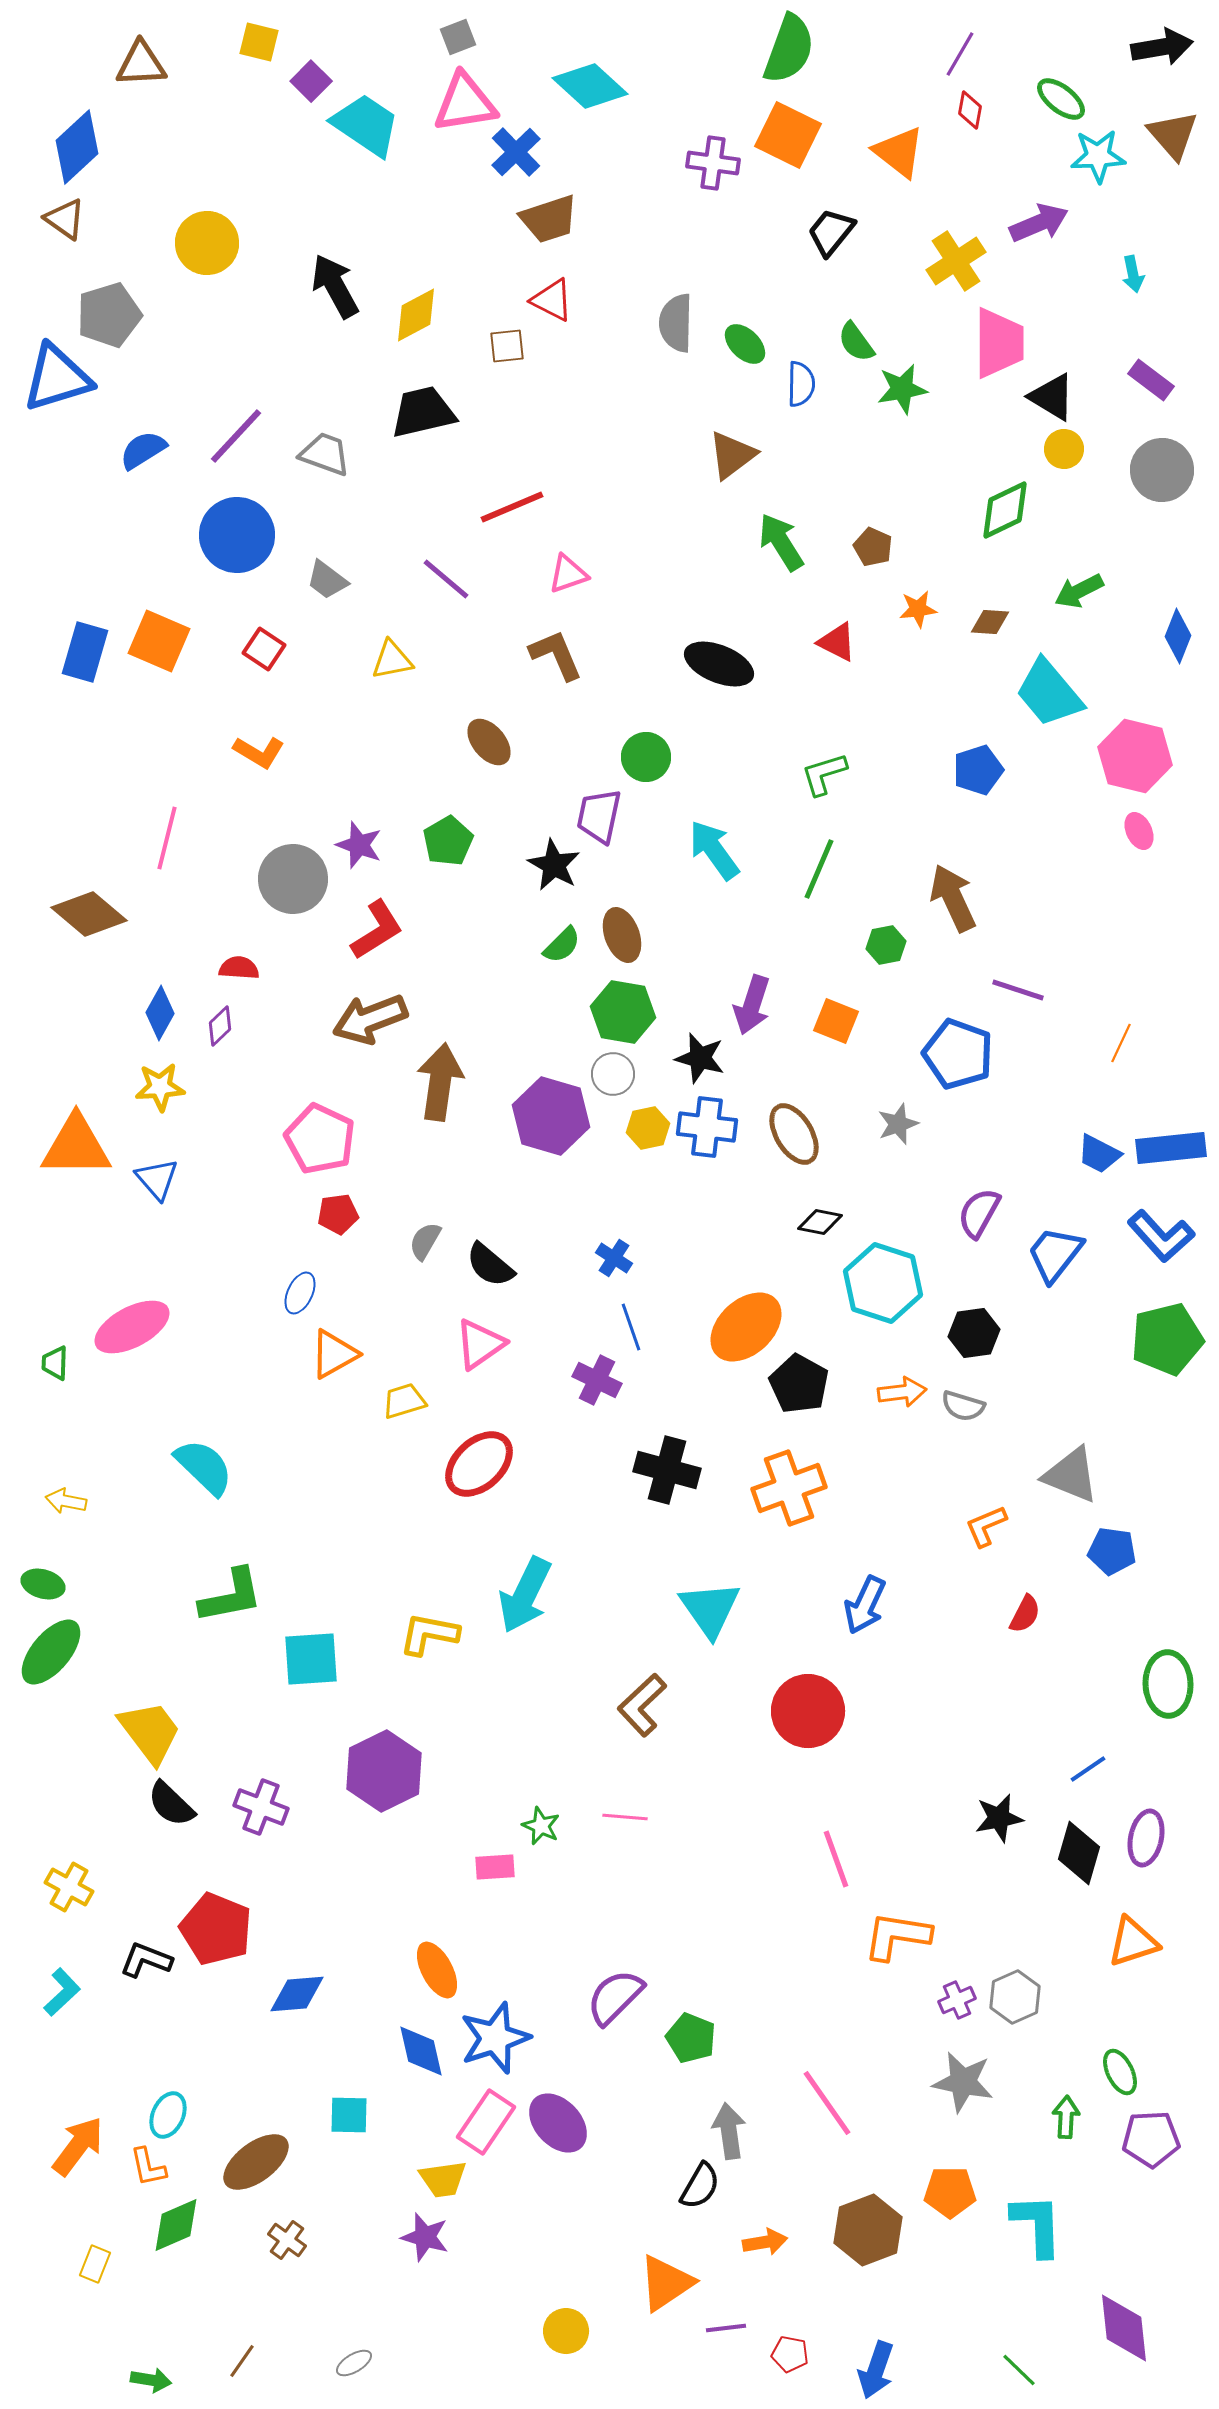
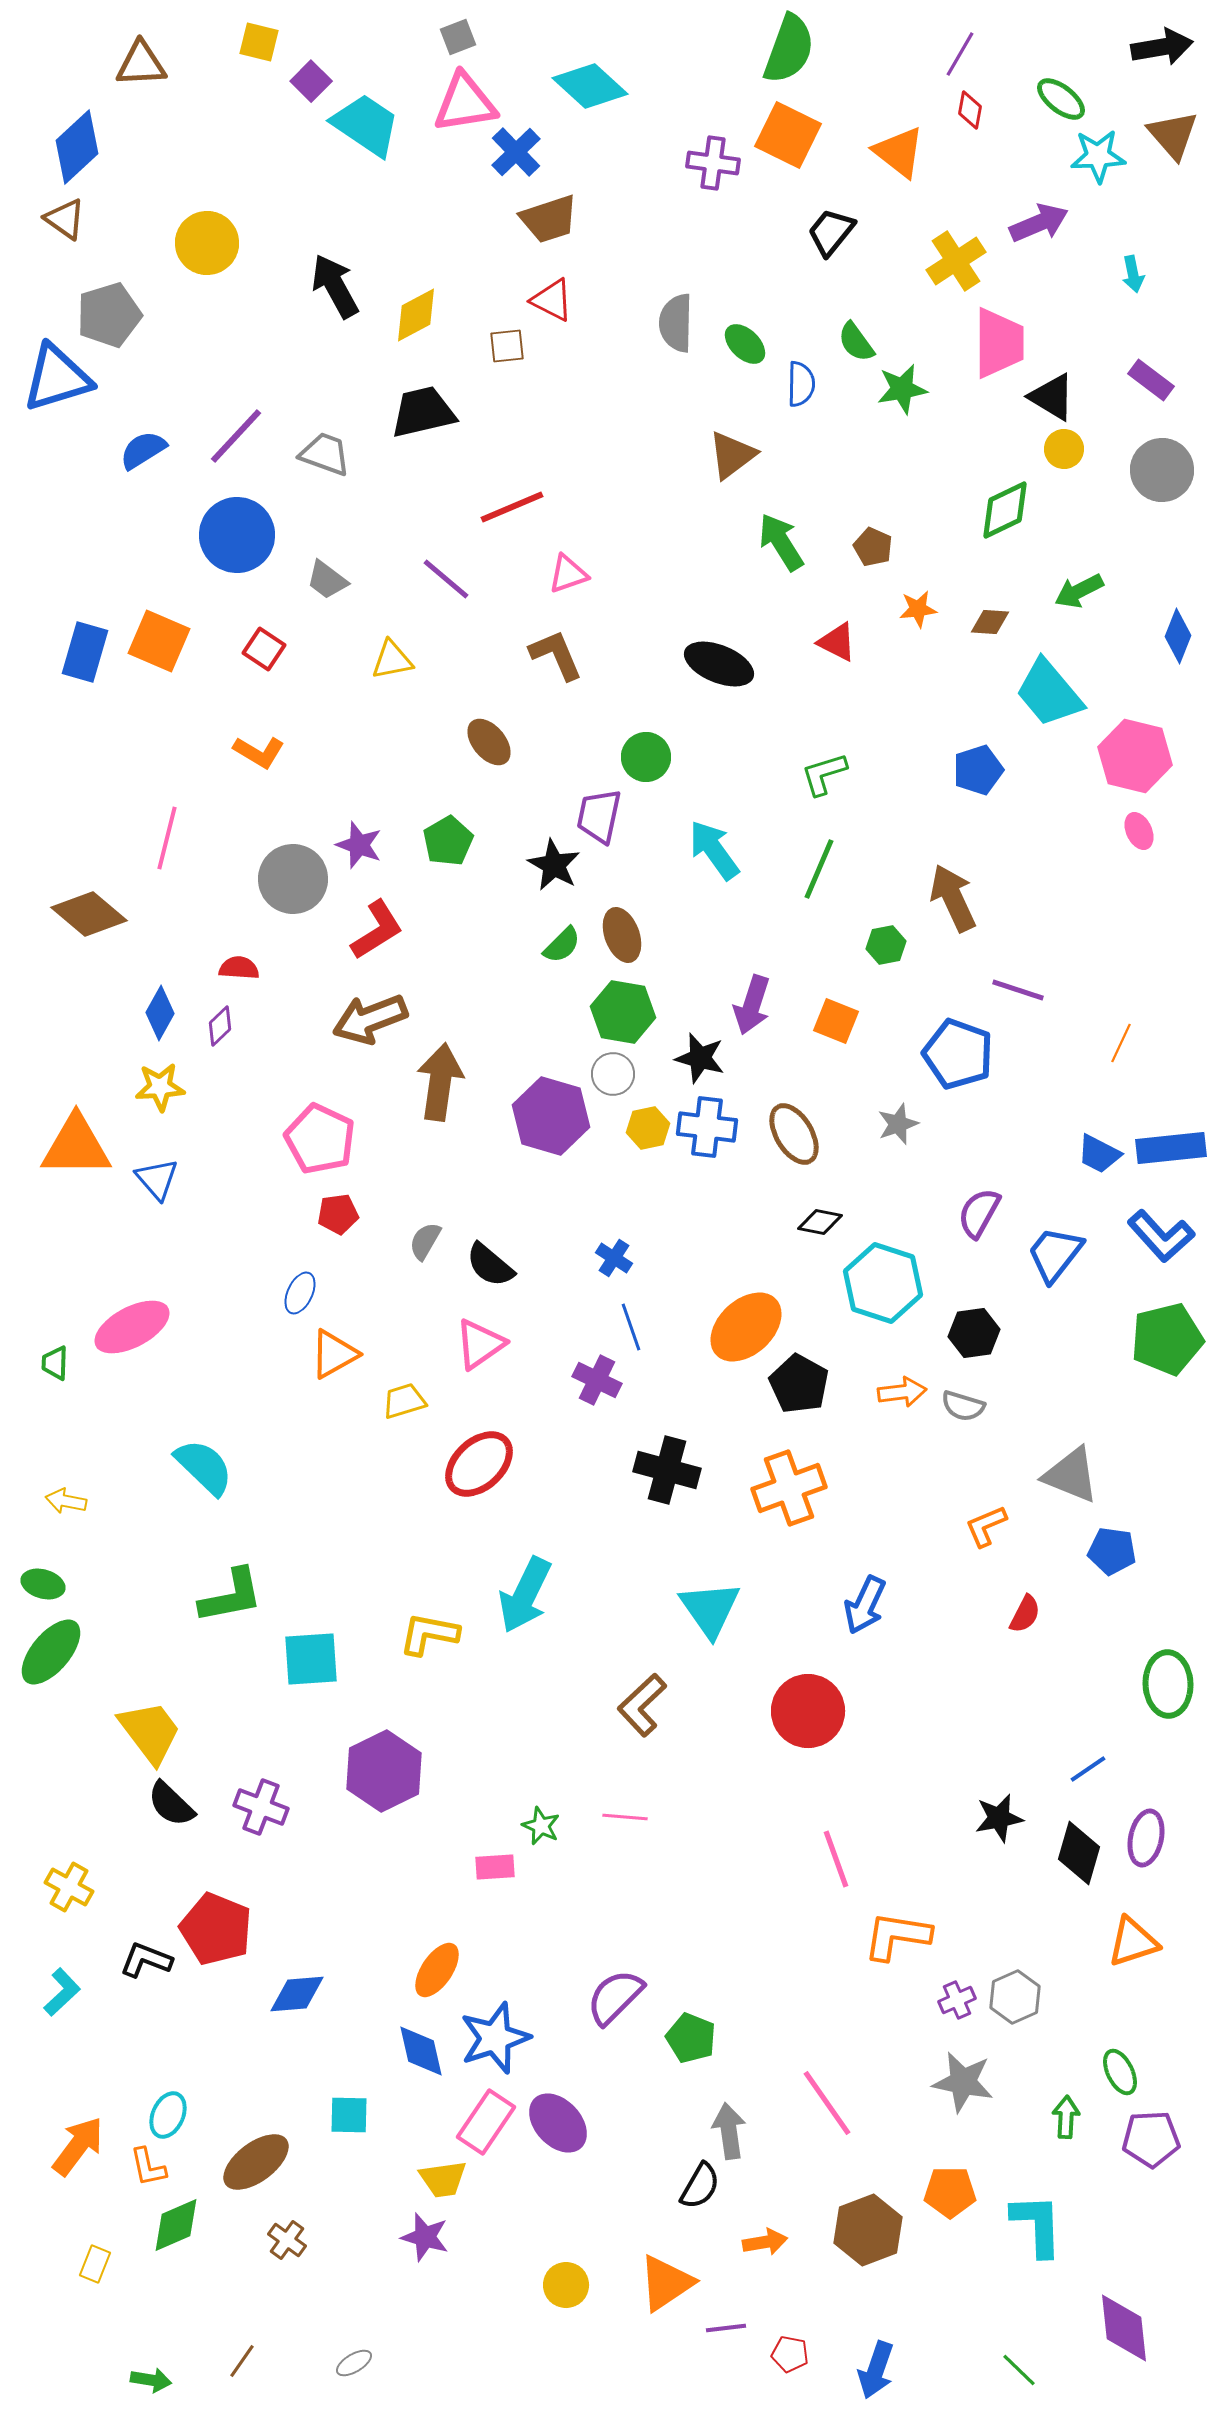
orange ellipse at (437, 1970): rotated 62 degrees clockwise
yellow circle at (566, 2331): moved 46 px up
